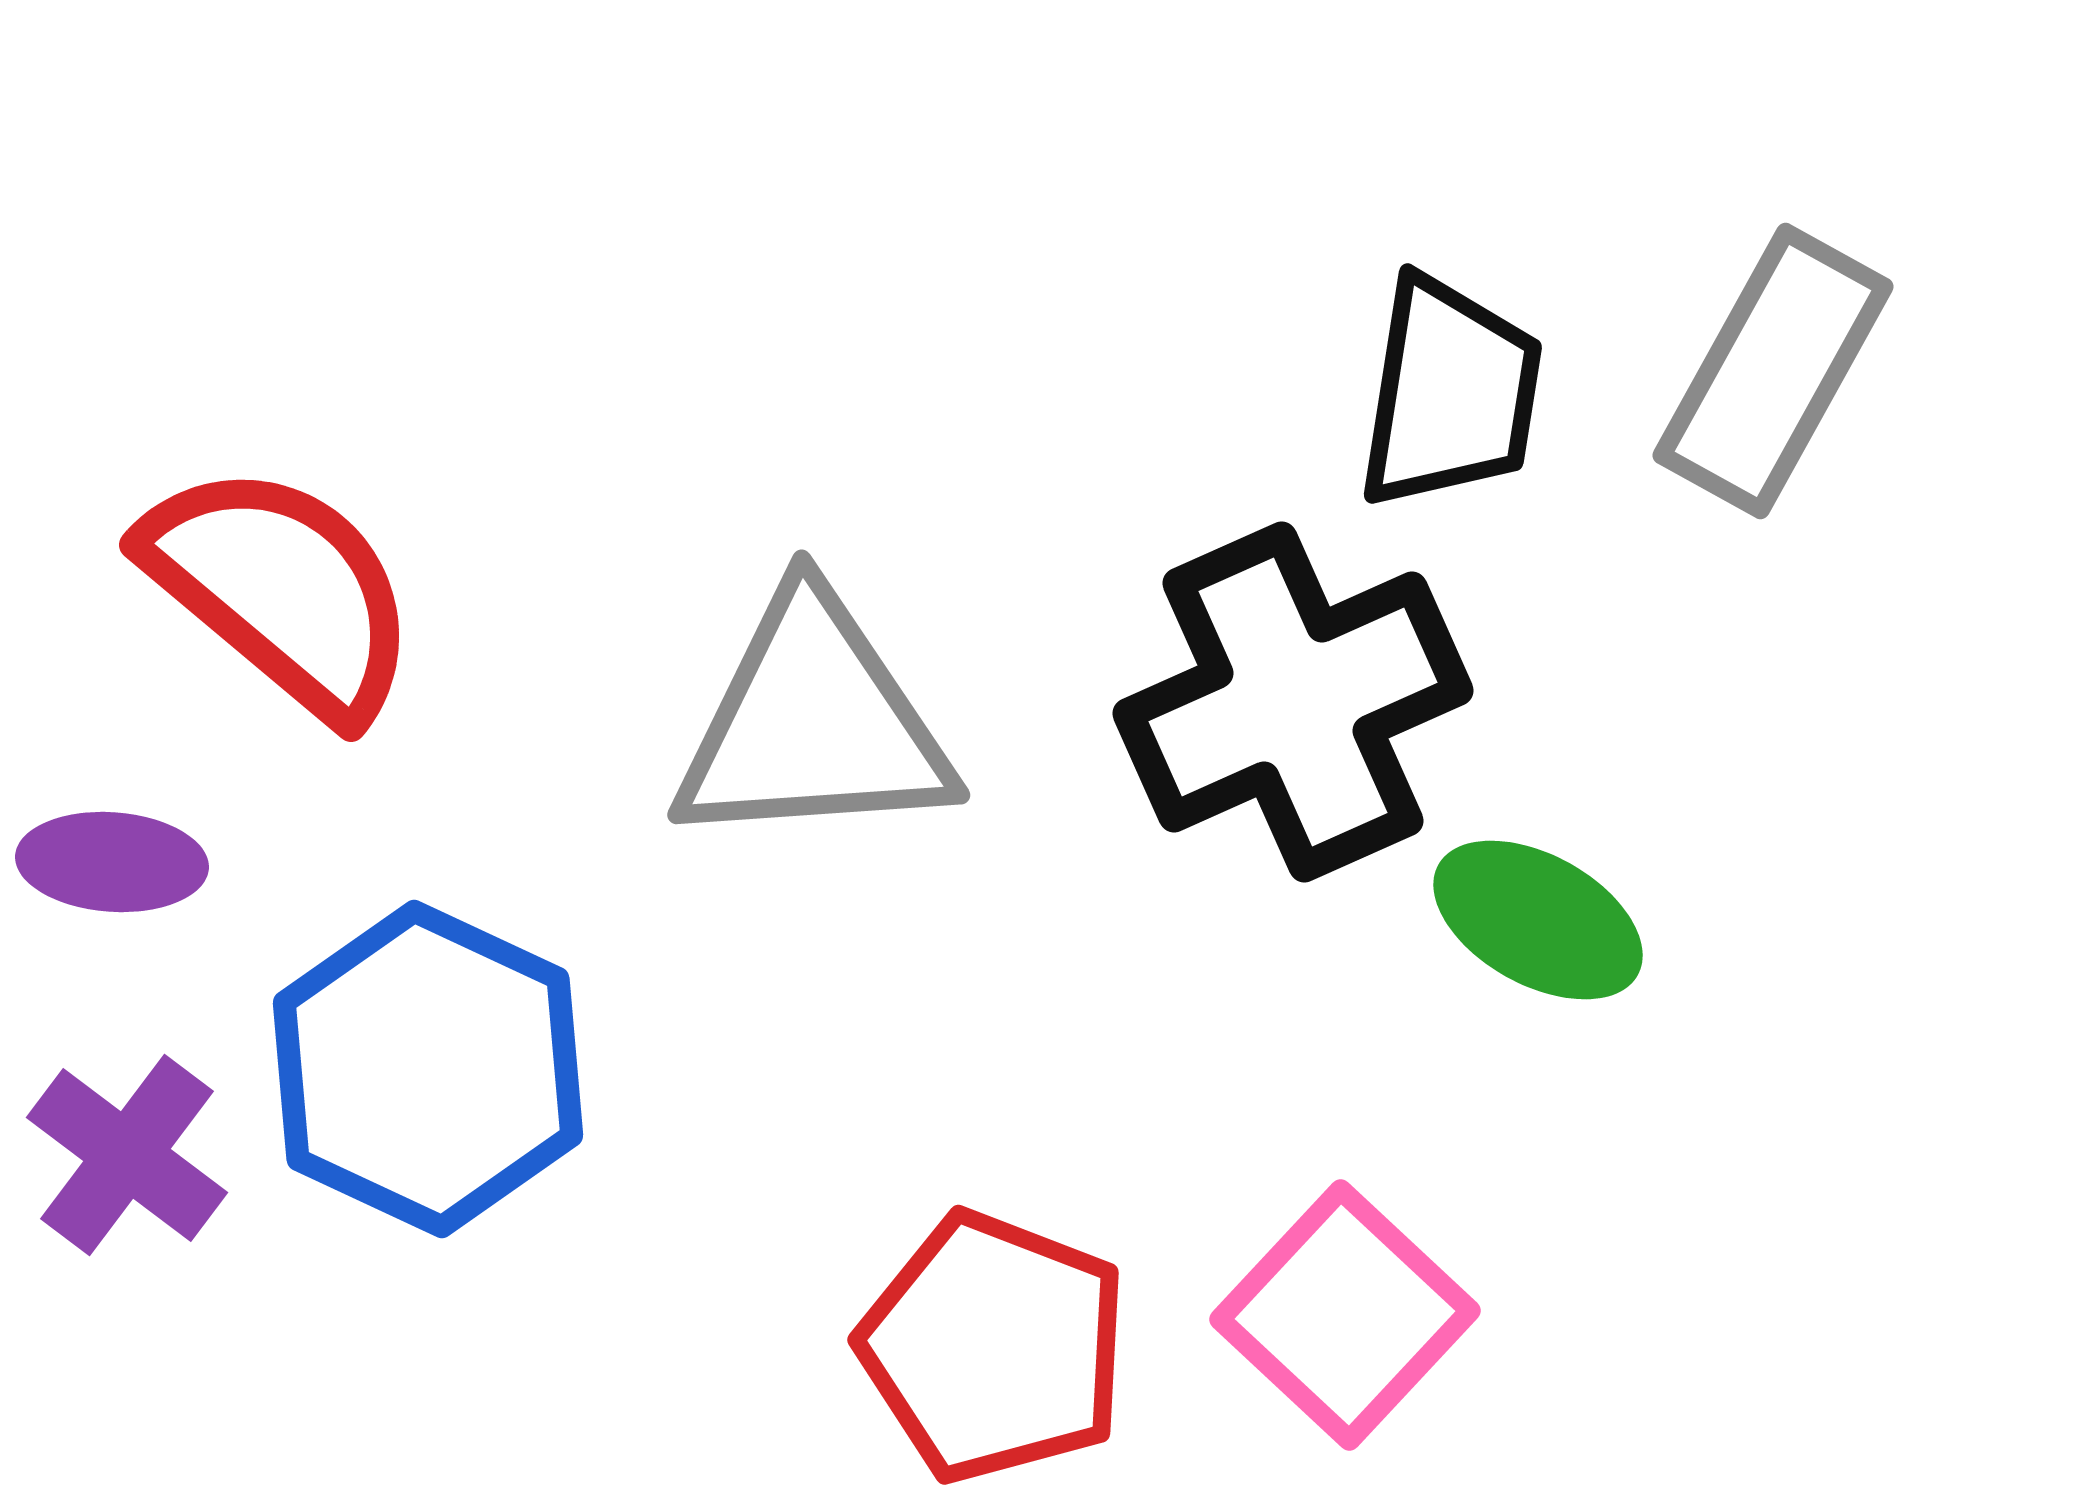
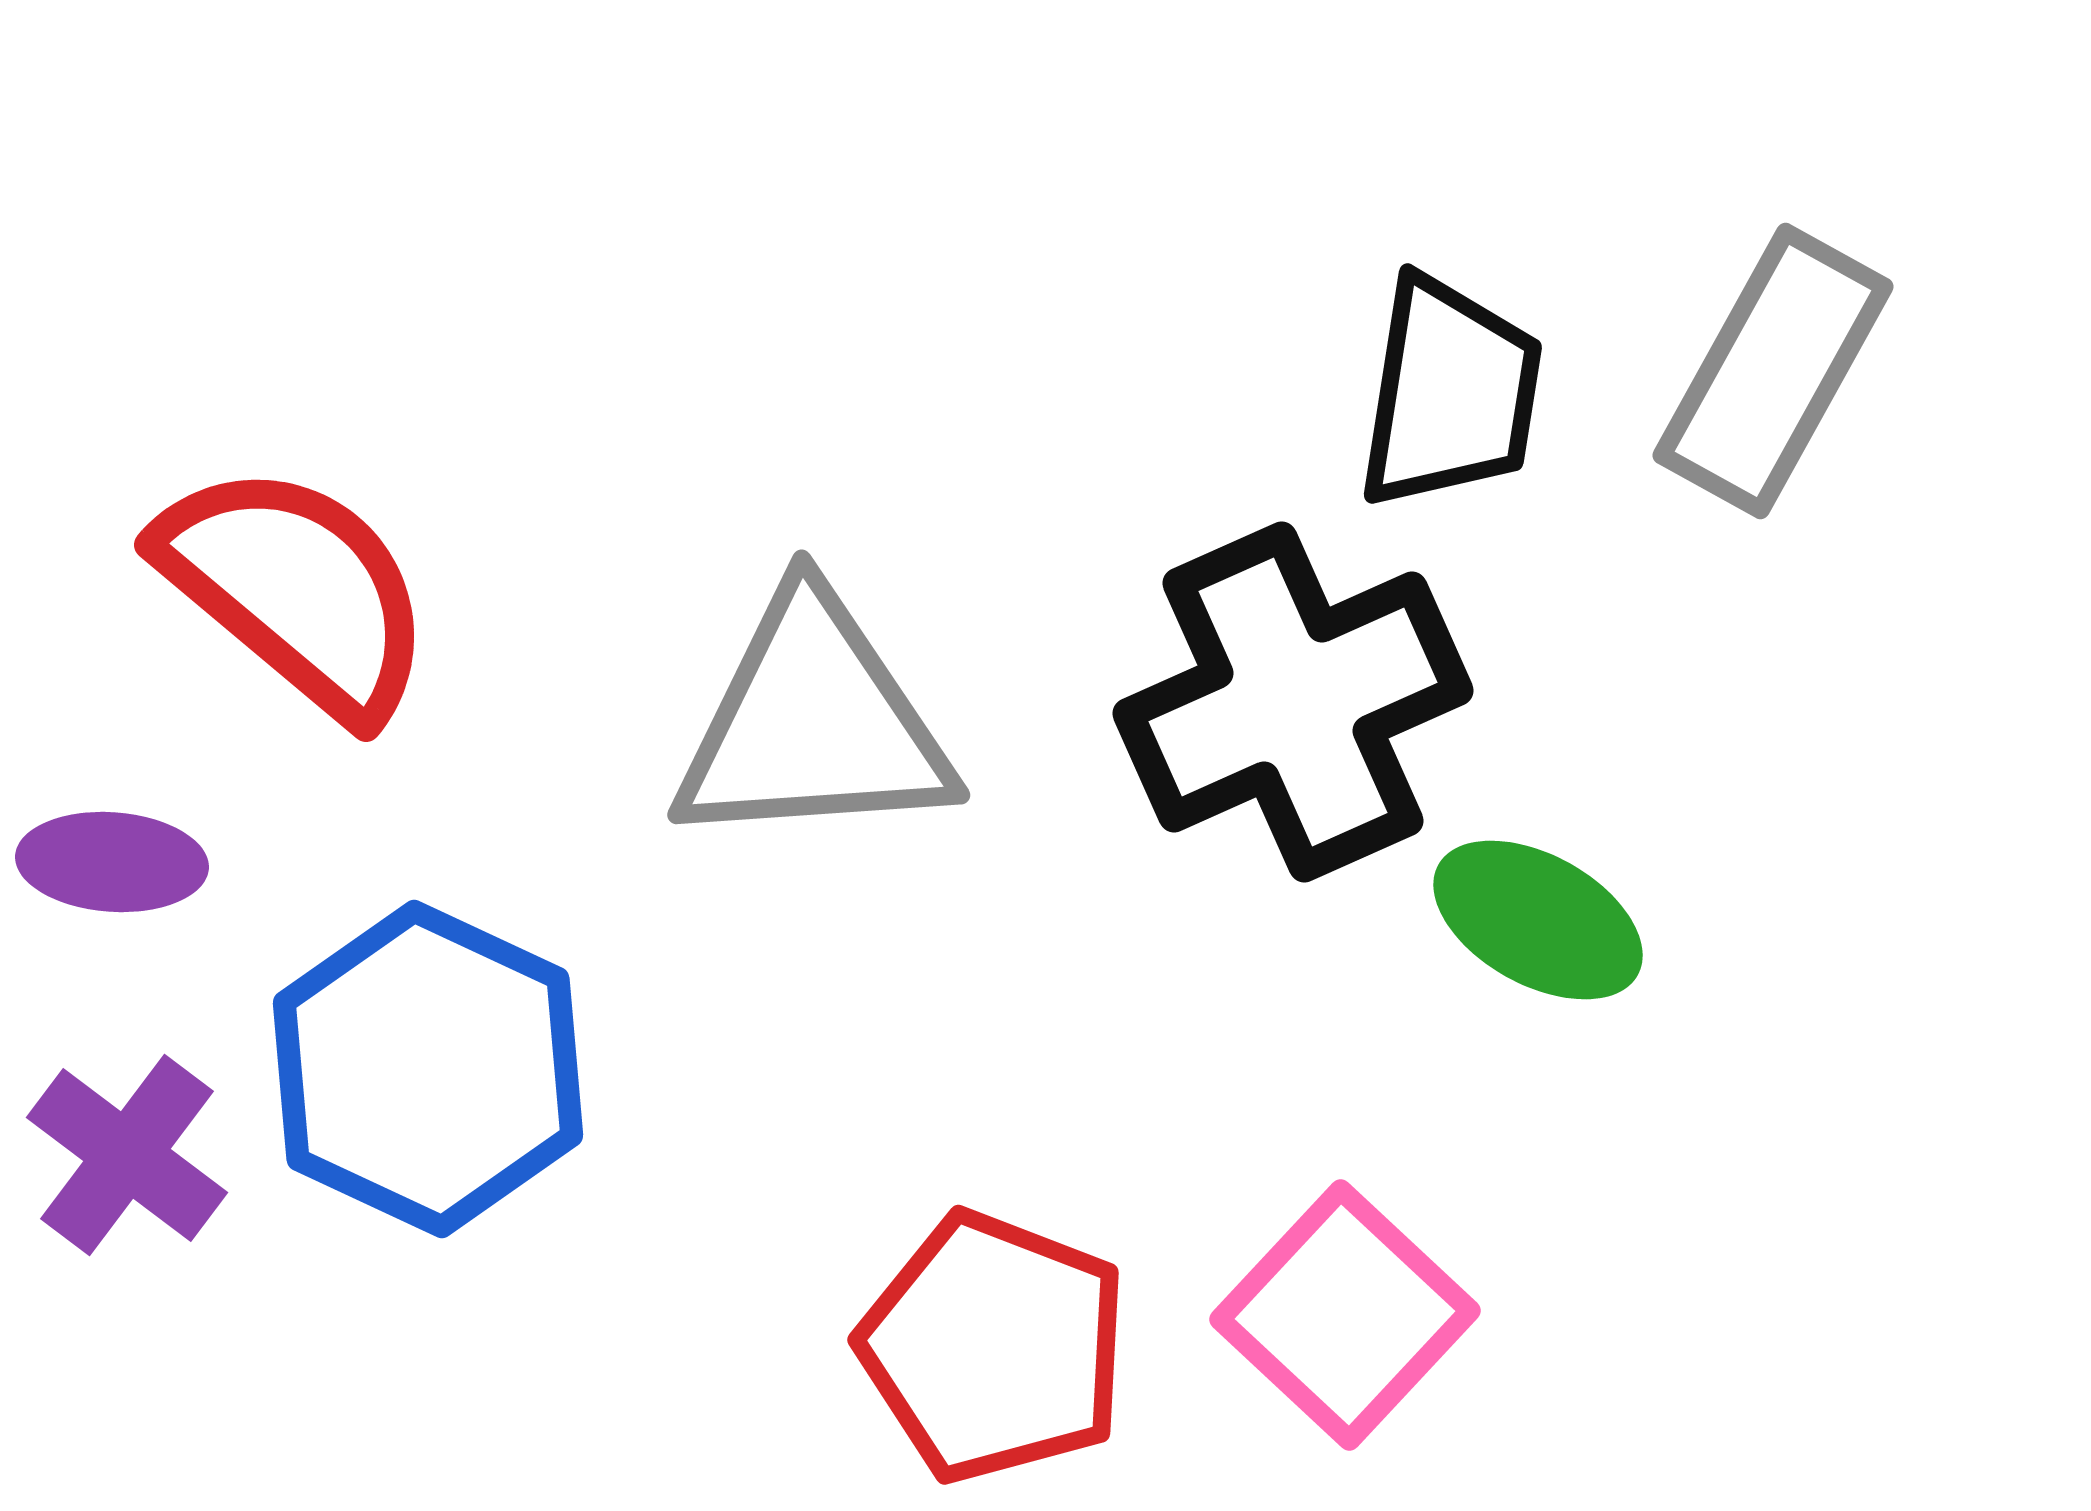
red semicircle: moved 15 px right
